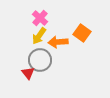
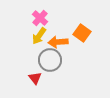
gray circle: moved 10 px right
red triangle: moved 7 px right, 5 px down
